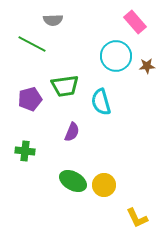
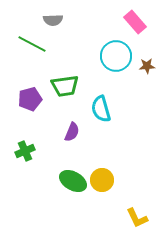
cyan semicircle: moved 7 px down
green cross: rotated 30 degrees counterclockwise
yellow circle: moved 2 px left, 5 px up
